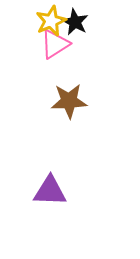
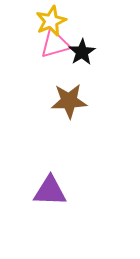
black star: moved 7 px right, 30 px down; rotated 12 degrees clockwise
pink triangle: rotated 16 degrees clockwise
